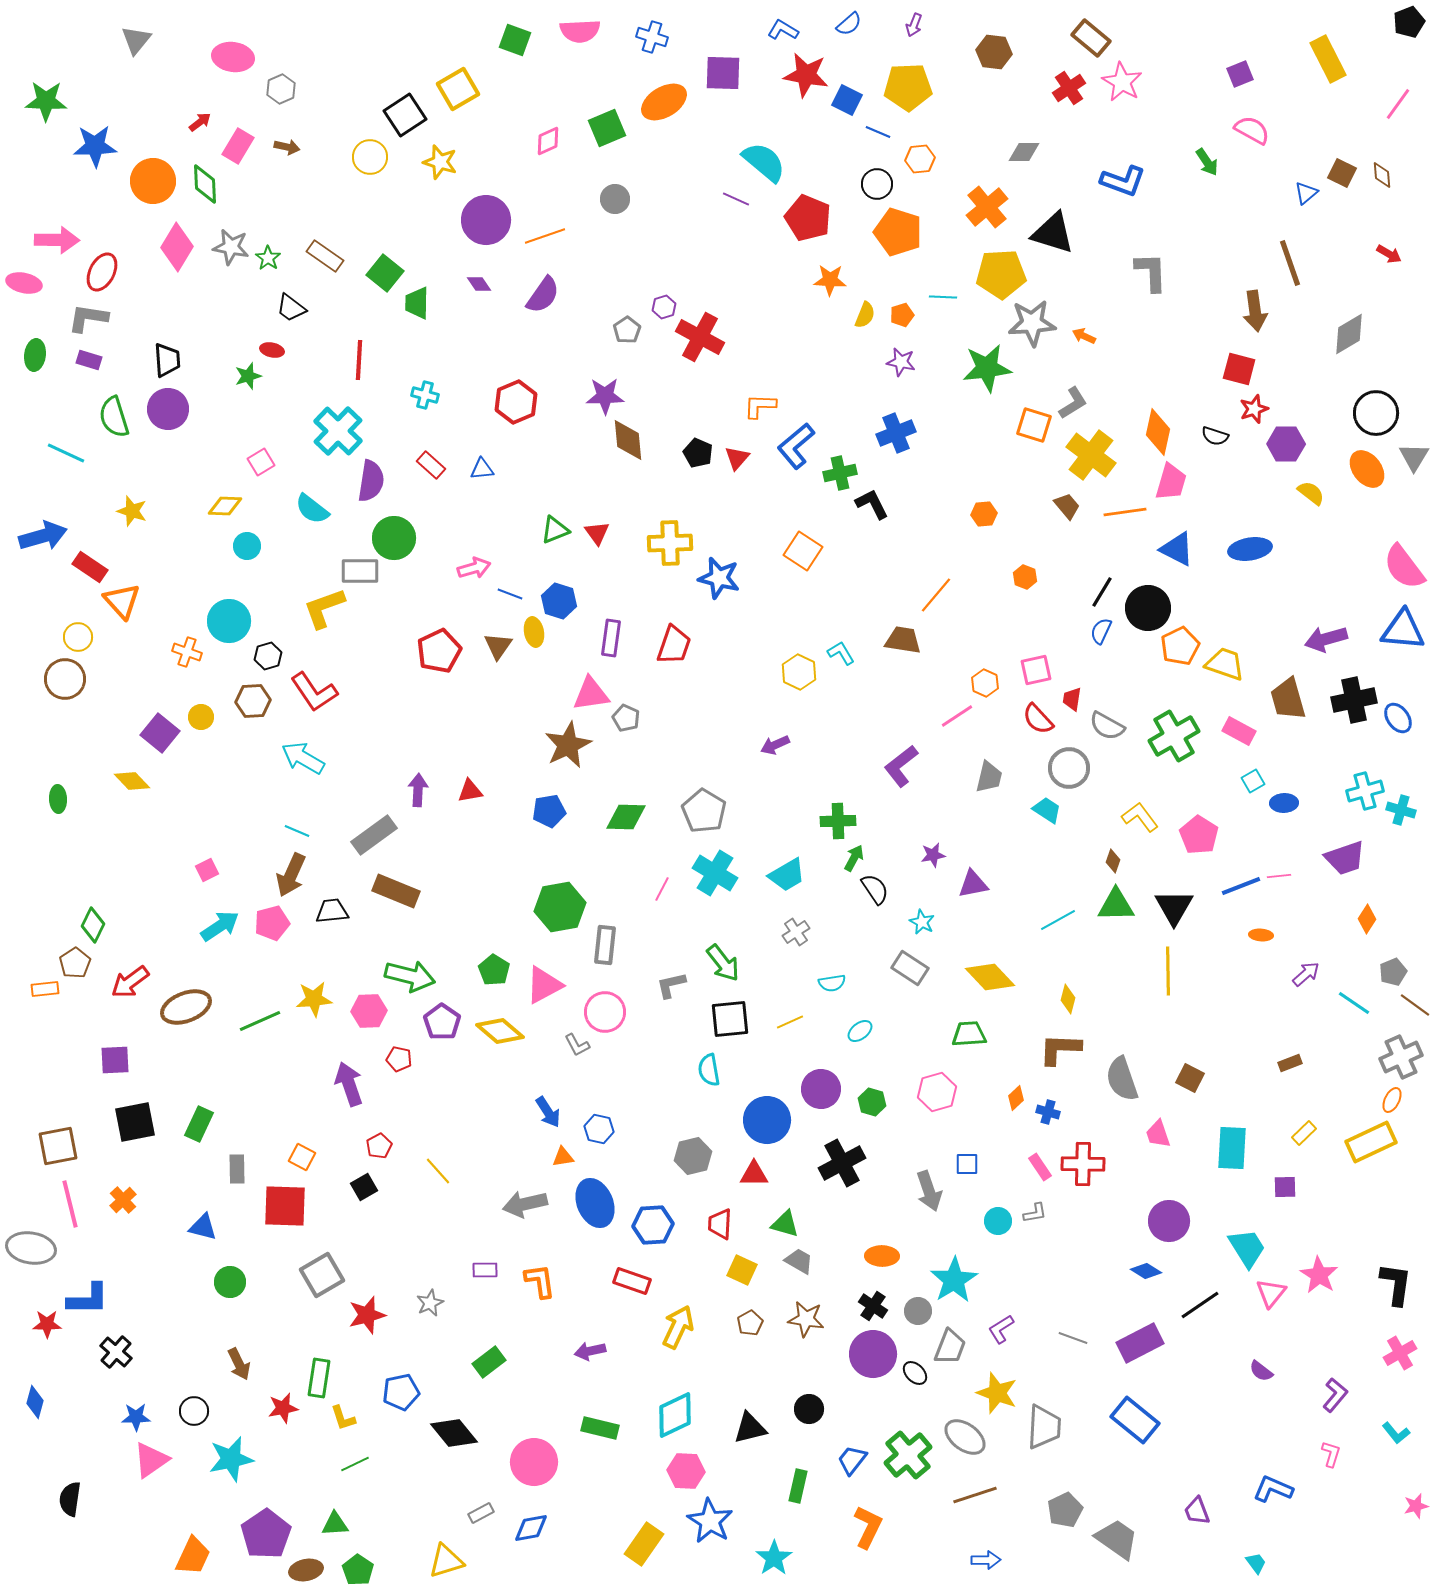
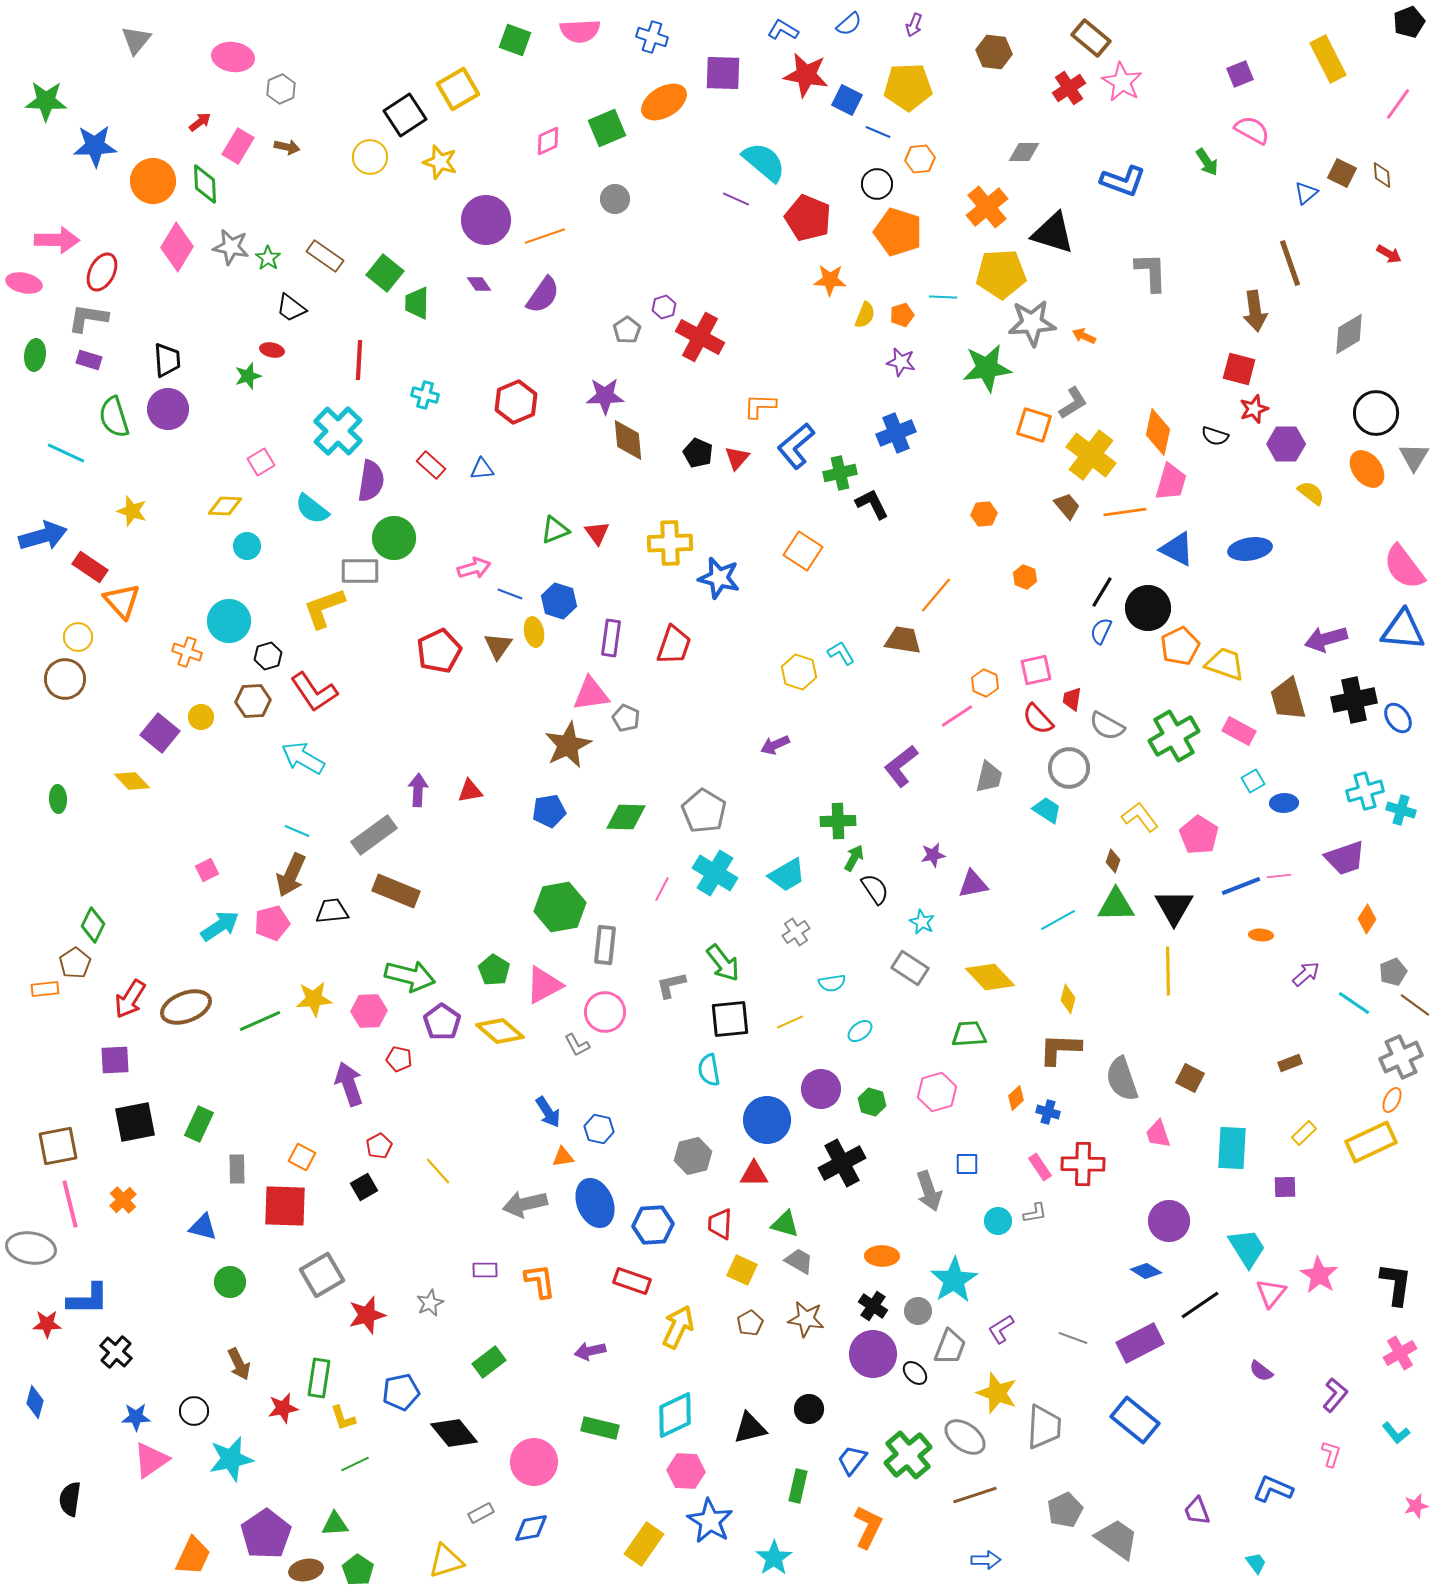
yellow hexagon at (799, 672): rotated 8 degrees counterclockwise
red arrow at (130, 982): moved 17 px down; rotated 21 degrees counterclockwise
